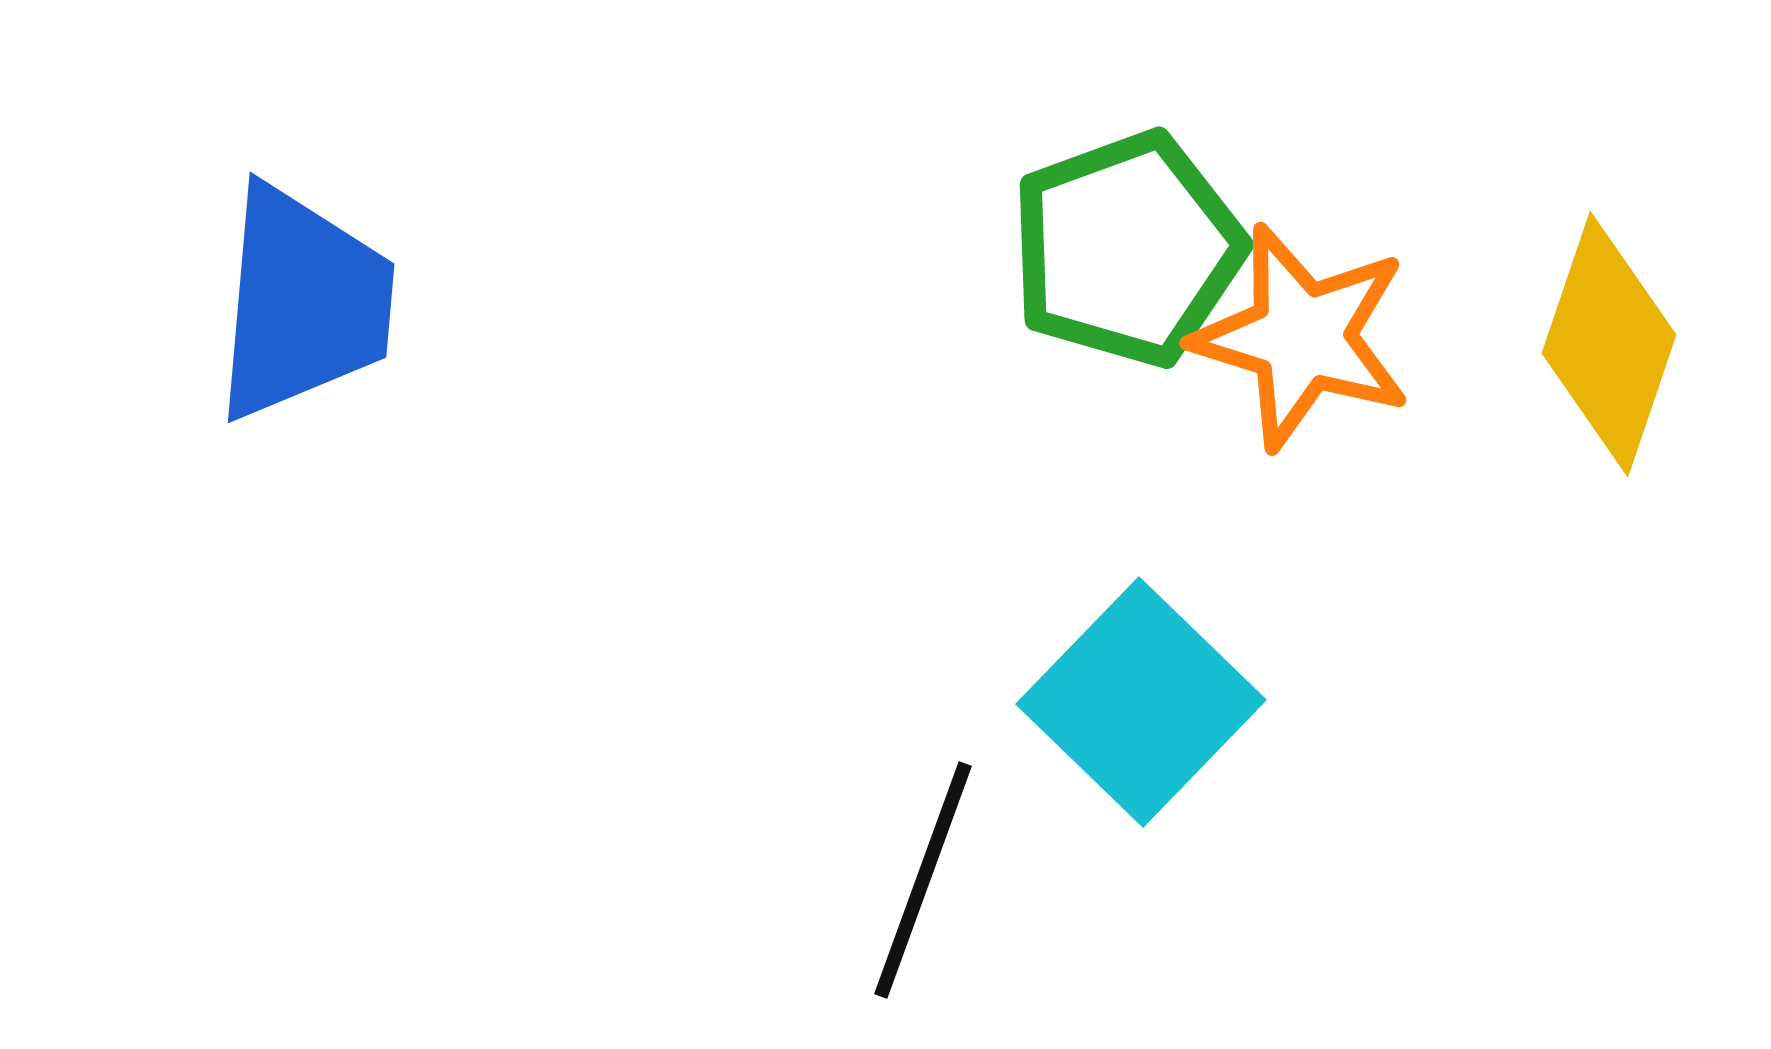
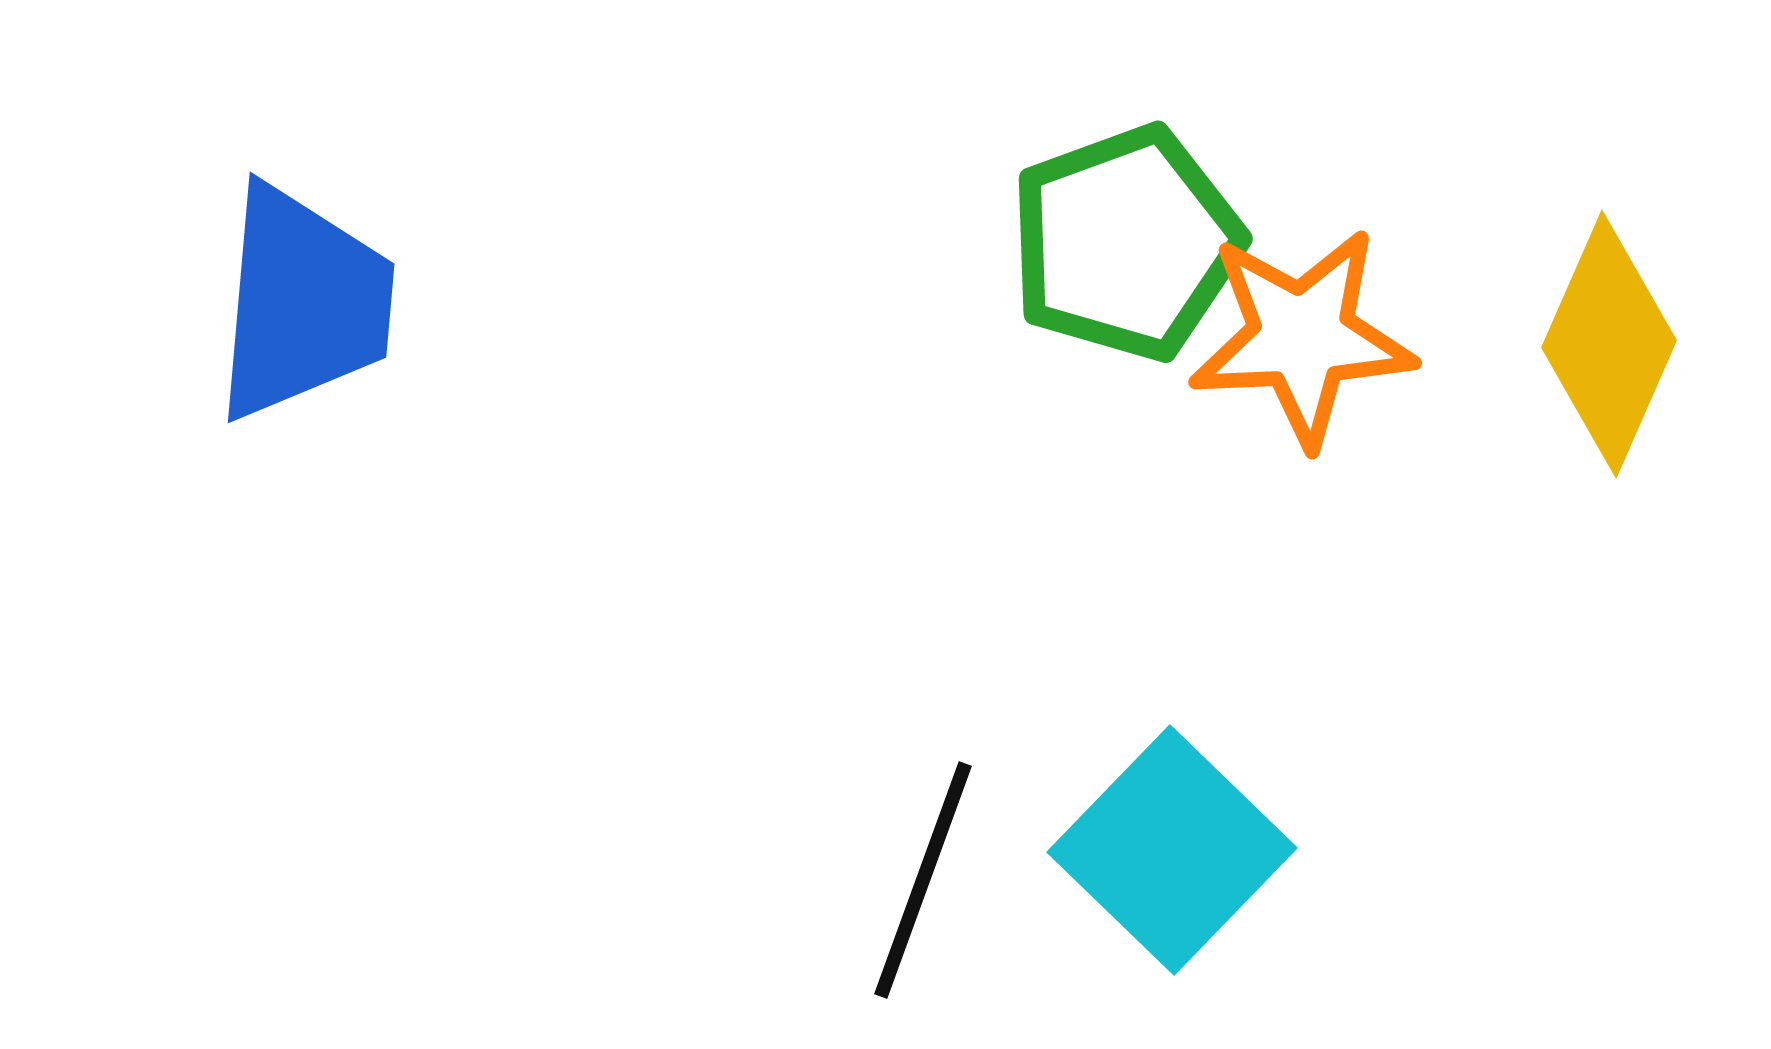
green pentagon: moved 1 px left, 6 px up
orange star: rotated 20 degrees counterclockwise
yellow diamond: rotated 5 degrees clockwise
cyan square: moved 31 px right, 148 px down
